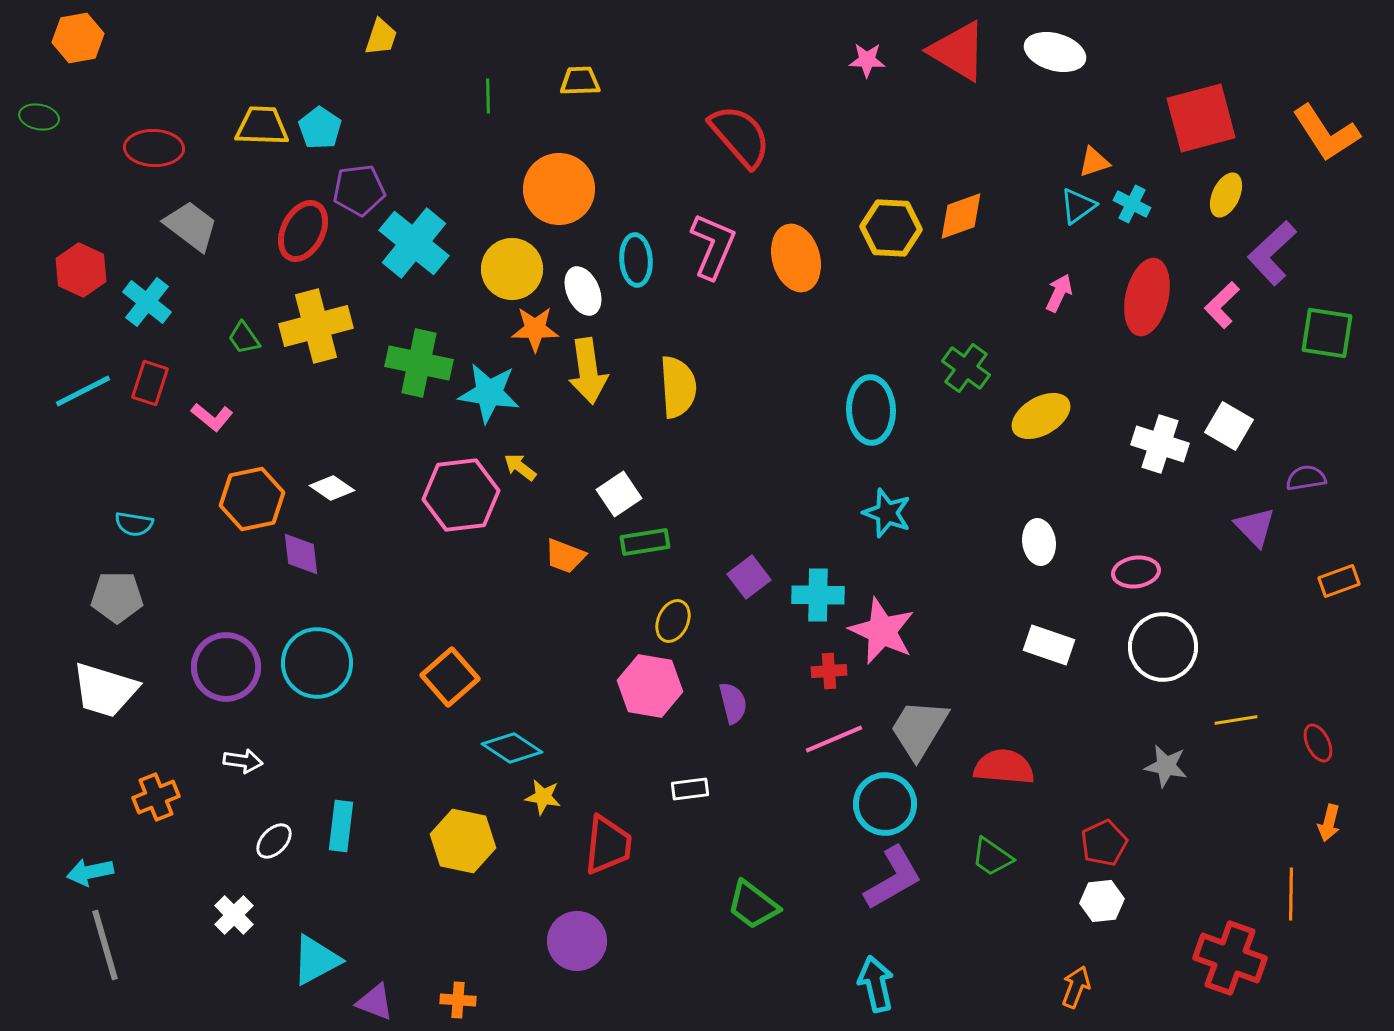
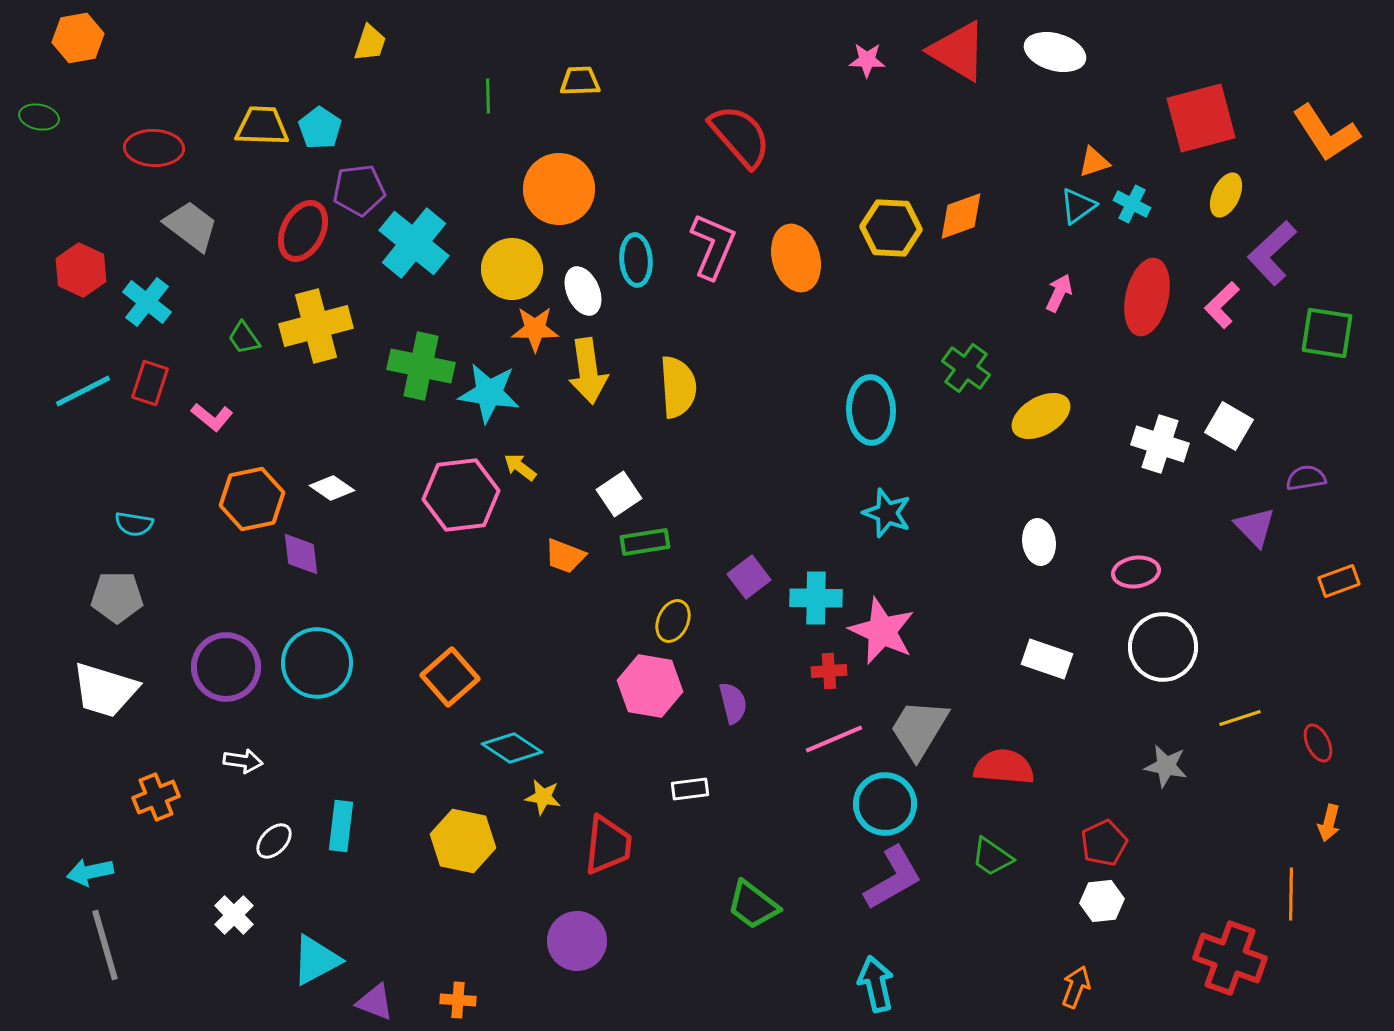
yellow trapezoid at (381, 37): moved 11 px left, 6 px down
green cross at (419, 363): moved 2 px right, 3 px down
cyan cross at (818, 595): moved 2 px left, 3 px down
white rectangle at (1049, 645): moved 2 px left, 14 px down
yellow line at (1236, 720): moved 4 px right, 2 px up; rotated 9 degrees counterclockwise
